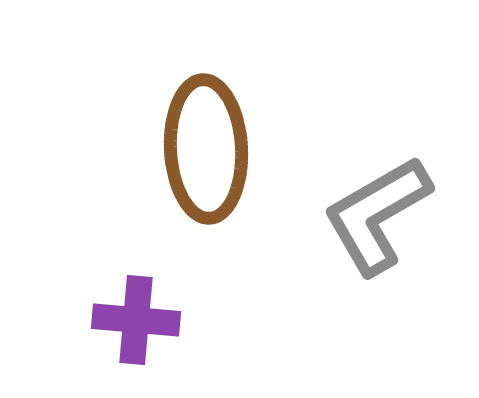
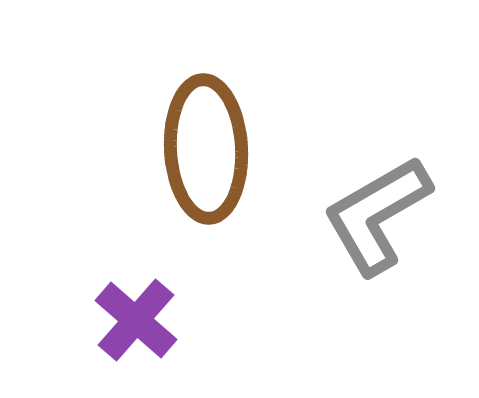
purple cross: rotated 36 degrees clockwise
